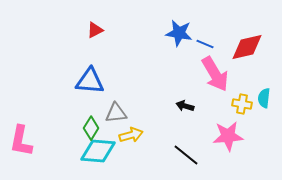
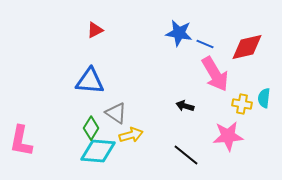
gray triangle: rotated 40 degrees clockwise
